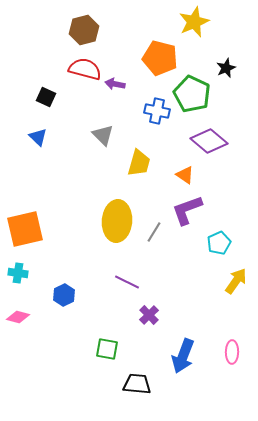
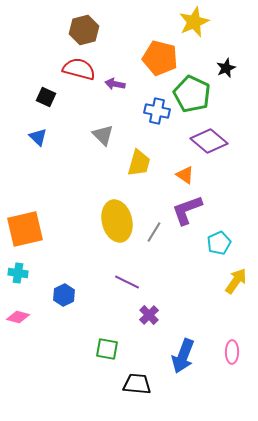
red semicircle: moved 6 px left
yellow ellipse: rotated 18 degrees counterclockwise
